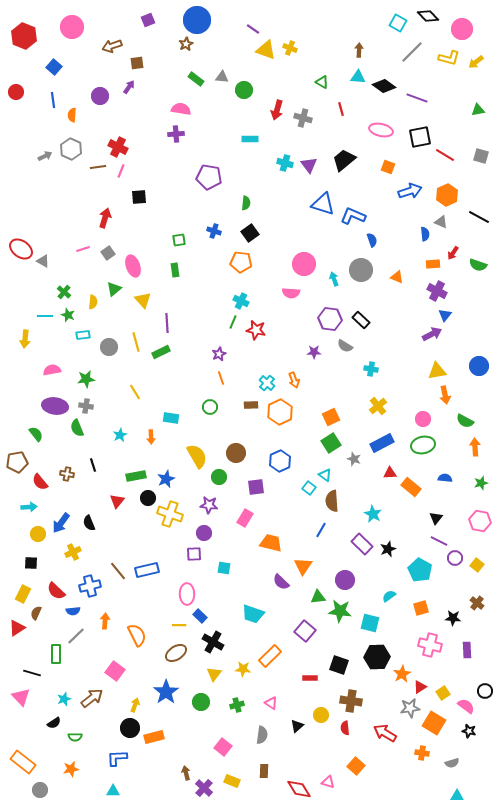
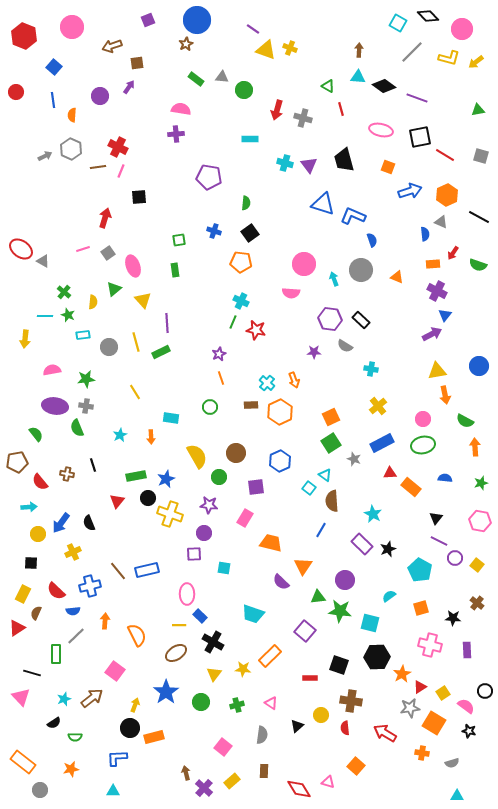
green triangle at (322, 82): moved 6 px right, 4 px down
black trapezoid at (344, 160): rotated 65 degrees counterclockwise
yellow rectangle at (232, 781): rotated 63 degrees counterclockwise
